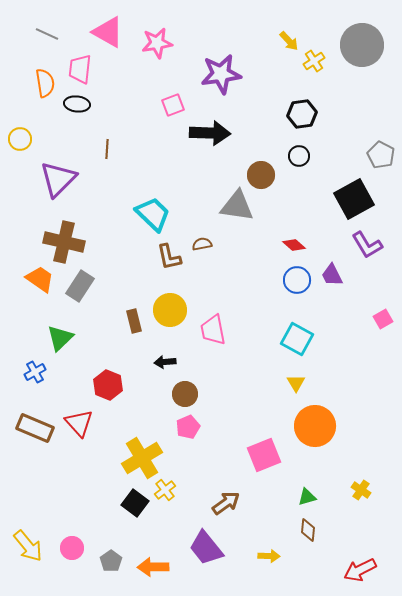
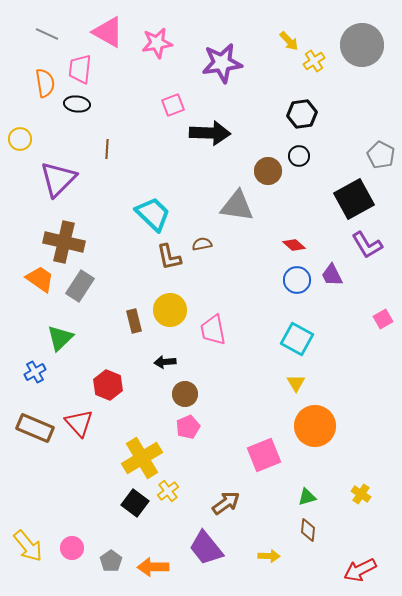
purple star at (221, 74): moved 1 px right, 11 px up
brown circle at (261, 175): moved 7 px right, 4 px up
yellow cross at (165, 490): moved 3 px right, 1 px down
yellow cross at (361, 490): moved 4 px down
